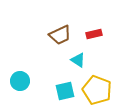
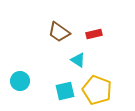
brown trapezoid: moved 1 px left, 3 px up; rotated 60 degrees clockwise
